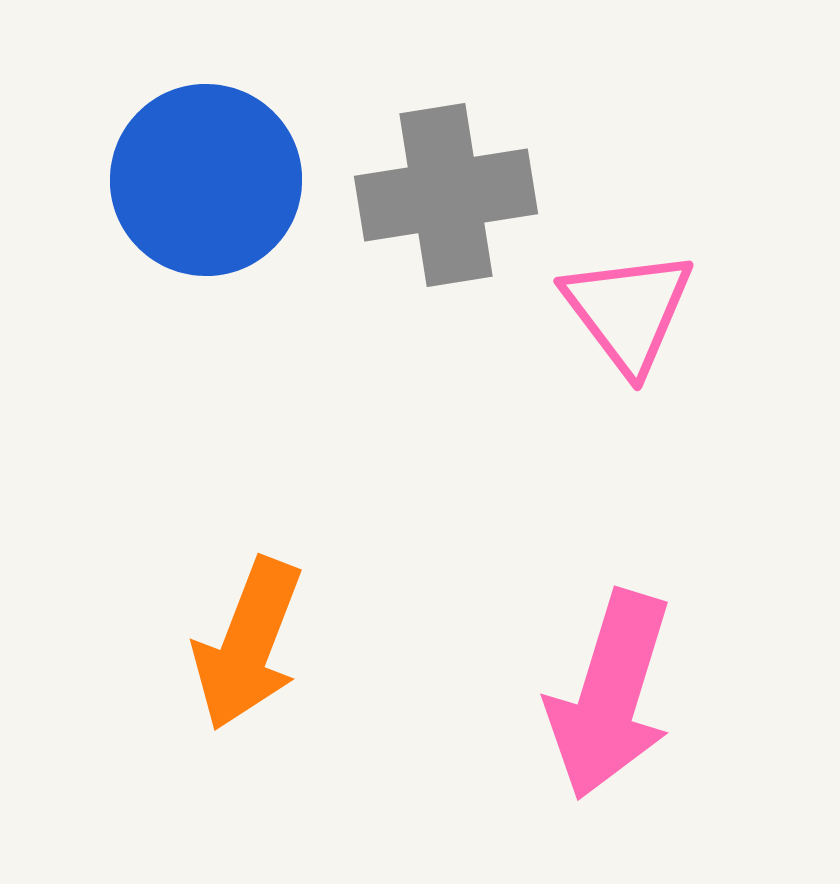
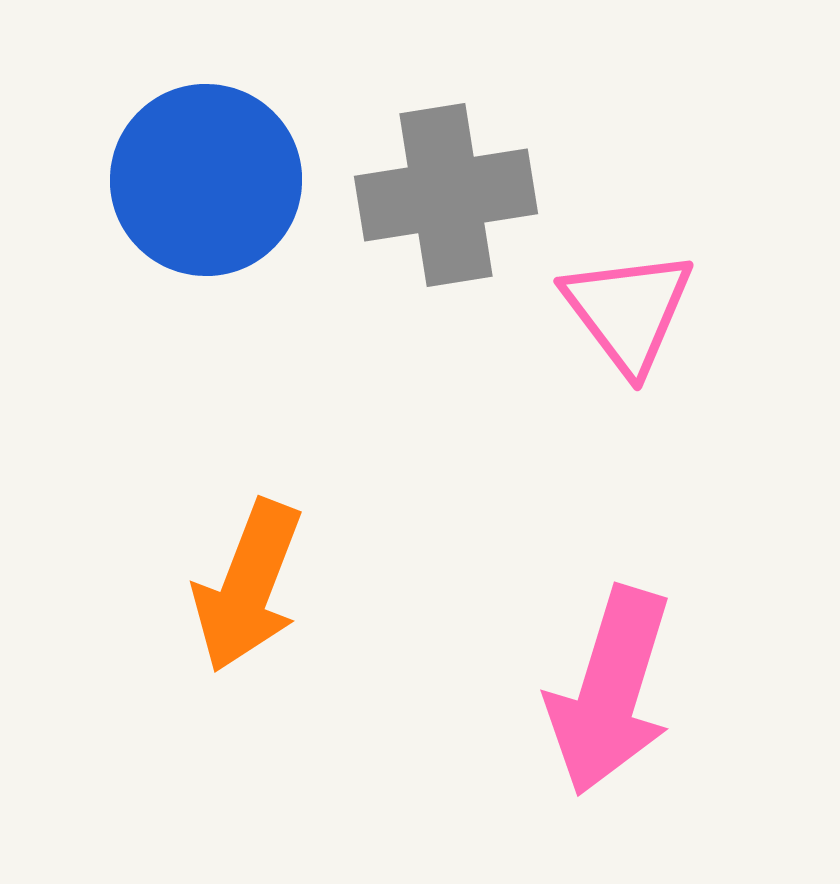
orange arrow: moved 58 px up
pink arrow: moved 4 px up
